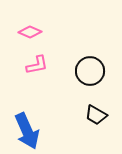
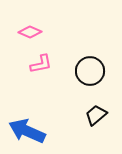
pink L-shape: moved 4 px right, 1 px up
black trapezoid: rotated 110 degrees clockwise
blue arrow: rotated 138 degrees clockwise
